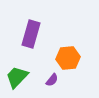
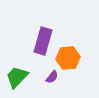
purple rectangle: moved 12 px right, 7 px down
purple semicircle: moved 3 px up
